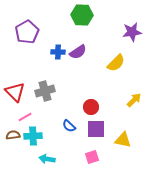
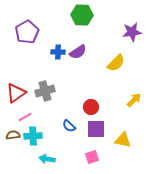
red triangle: moved 1 px right, 1 px down; rotated 40 degrees clockwise
